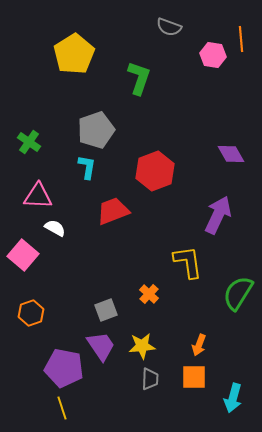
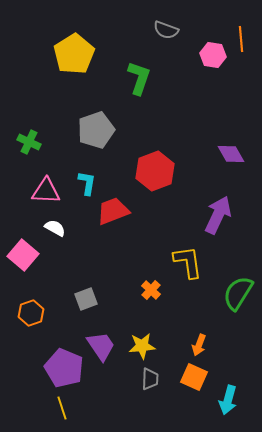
gray semicircle: moved 3 px left, 3 px down
green cross: rotated 10 degrees counterclockwise
cyan L-shape: moved 16 px down
pink triangle: moved 8 px right, 5 px up
orange cross: moved 2 px right, 4 px up
gray square: moved 20 px left, 11 px up
purple pentagon: rotated 12 degrees clockwise
orange square: rotated 24 degrees clockwise
cyan arrow: moved 5 px left, 2 px down
